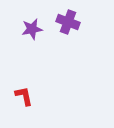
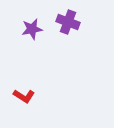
red L-shape: rotated 135 degrees clockwise
